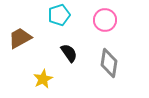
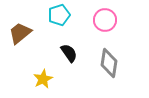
brown trapezoid: moved 5 px up; rotated 10 degrees counterclockwise
